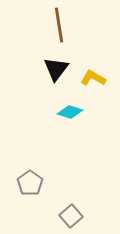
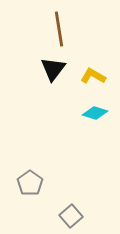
brown line: moved 4 px down
black triangle: moved 3 px left
yellow L-shape: moved 2 px up
cyan diamond: moved 25 px right, 1 px down
